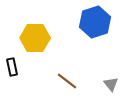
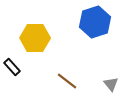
black rectangle: rotated 30 degrees counterclockwise
